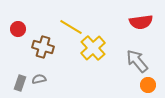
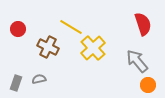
red semicircle: moved 2 px right, 2 px down; rotated 100 degrees counterclockwise
brown cross: moved 5 px right; rotated 10 degrees clockwise
gray rectangle: moved 4 px left
